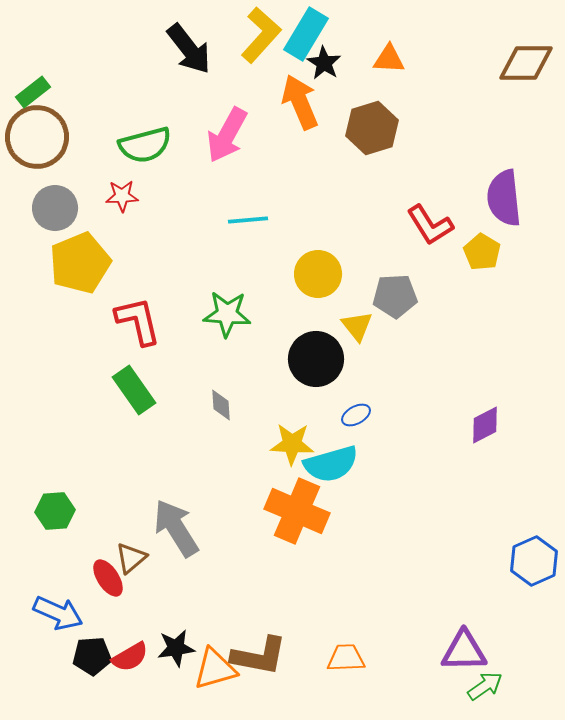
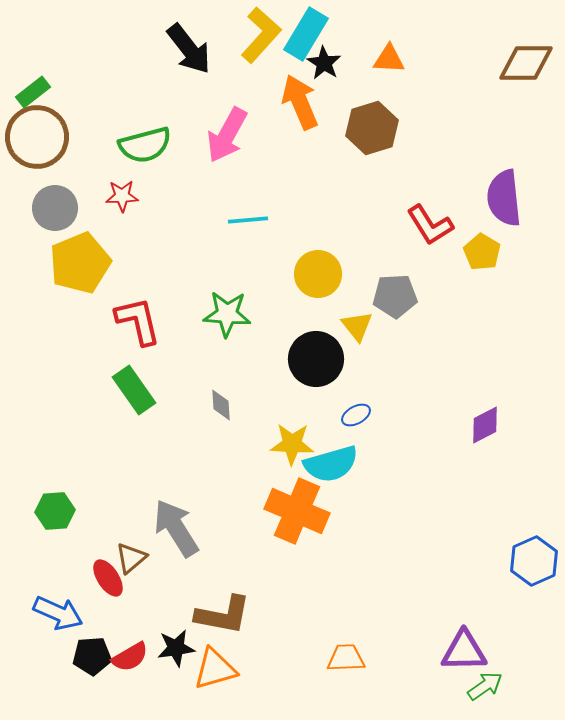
brown L-shape at (259, 656): moved 36 px left, 41 px up
